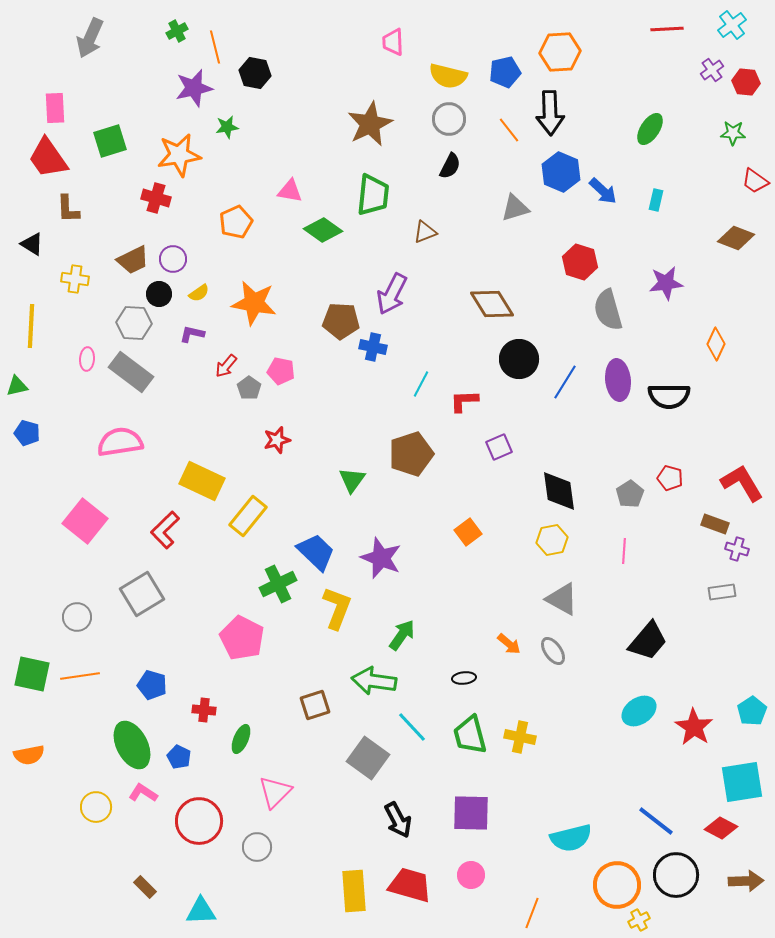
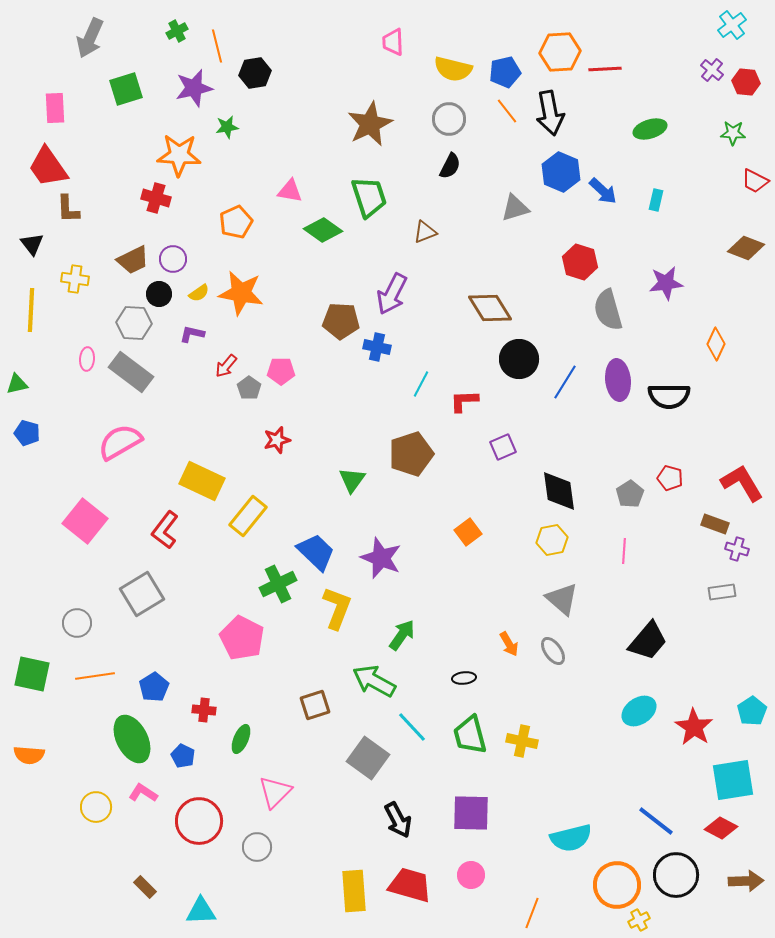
red line at (667, 29): moved 62 px left, 40 px down
orange line at (215, 47): moved 2 px right, 1 px up
purple cross at (712, 70): rotated 15 degrees counterclockwise
black hexagon at (255, 73): rotated 20 degrees counterclockwise
yellow semicircle at (448, 76): moved 5 px right, 7 px up
black arrow at (550, 113): rotated 9 degrees counterclockwise
green ellipse at (650, 129): rotated 40 degrees clockwise
orange line at (509, 130): moved 2 px left, 19 px up
green square at (110, 141): moved 16 px right, 52 px up
orange star at (179, 155): rotated 12 degrees clockwise
red trapezoid at (48, 158): moved 9 px down
red trapezoid at (755, 181): rotated 8 degrees counterclockwise
green trapezoid at (373, 195): moved 4 px left, 2 px down; rotated 24 degrees counterclockwise
brown diamond at (736, 238): moved 10 px right, 10 px down
black triangle at (32, 244): rotated 20 degrees clockwise
orange star at (254, 303): moved 13 px left, 10 px up
brown diamond at (492, 304): moved 2 px left, 4 px down
yellow line at (31, 326): moved 16 px up
blue cross at (373, 347): moved 4 px right
pink pentagon at (281, 371): rotated 12 degrees counterclockwise
green triangle at (17, 386): moved 2 px up
pink semicircle at (120, 442): rotated 21 degrees counterclockwise
purple square at (499, 447): moved 4 px right
red L-shape at (165, 530): rotated 9 degrees counterclockwise
gray triangle at (562, 599): rotated 12 degrees clockwise
gray circle at (77, 617): moved 6 px down
orange arrow at (509, 644): rotated 20 degrees clockwise
orange line at (80, 676): moved 15 px right
green arrow at (374, 681): rotated 21 degrees clockwise
blue pentagon at (152, 685): moved 2 px right, 2 px down; rotated 24 degrees clockwise
yellow cross at (520, 737): moved 2 px right, 4 px down
green ellipse at (132, 745): moved 6 px up
orange semicircle at (29, 755): rotated 16 degrees clockwise
blue pentagon at (179, 757): moved 4 px right, 1 px up
cyan square at (742, 782): moved 9 px left, 2 px up
